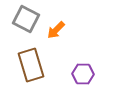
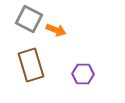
gray square: moved 3 px right
orange arrow: rotated 114 degrees counterclockwise
